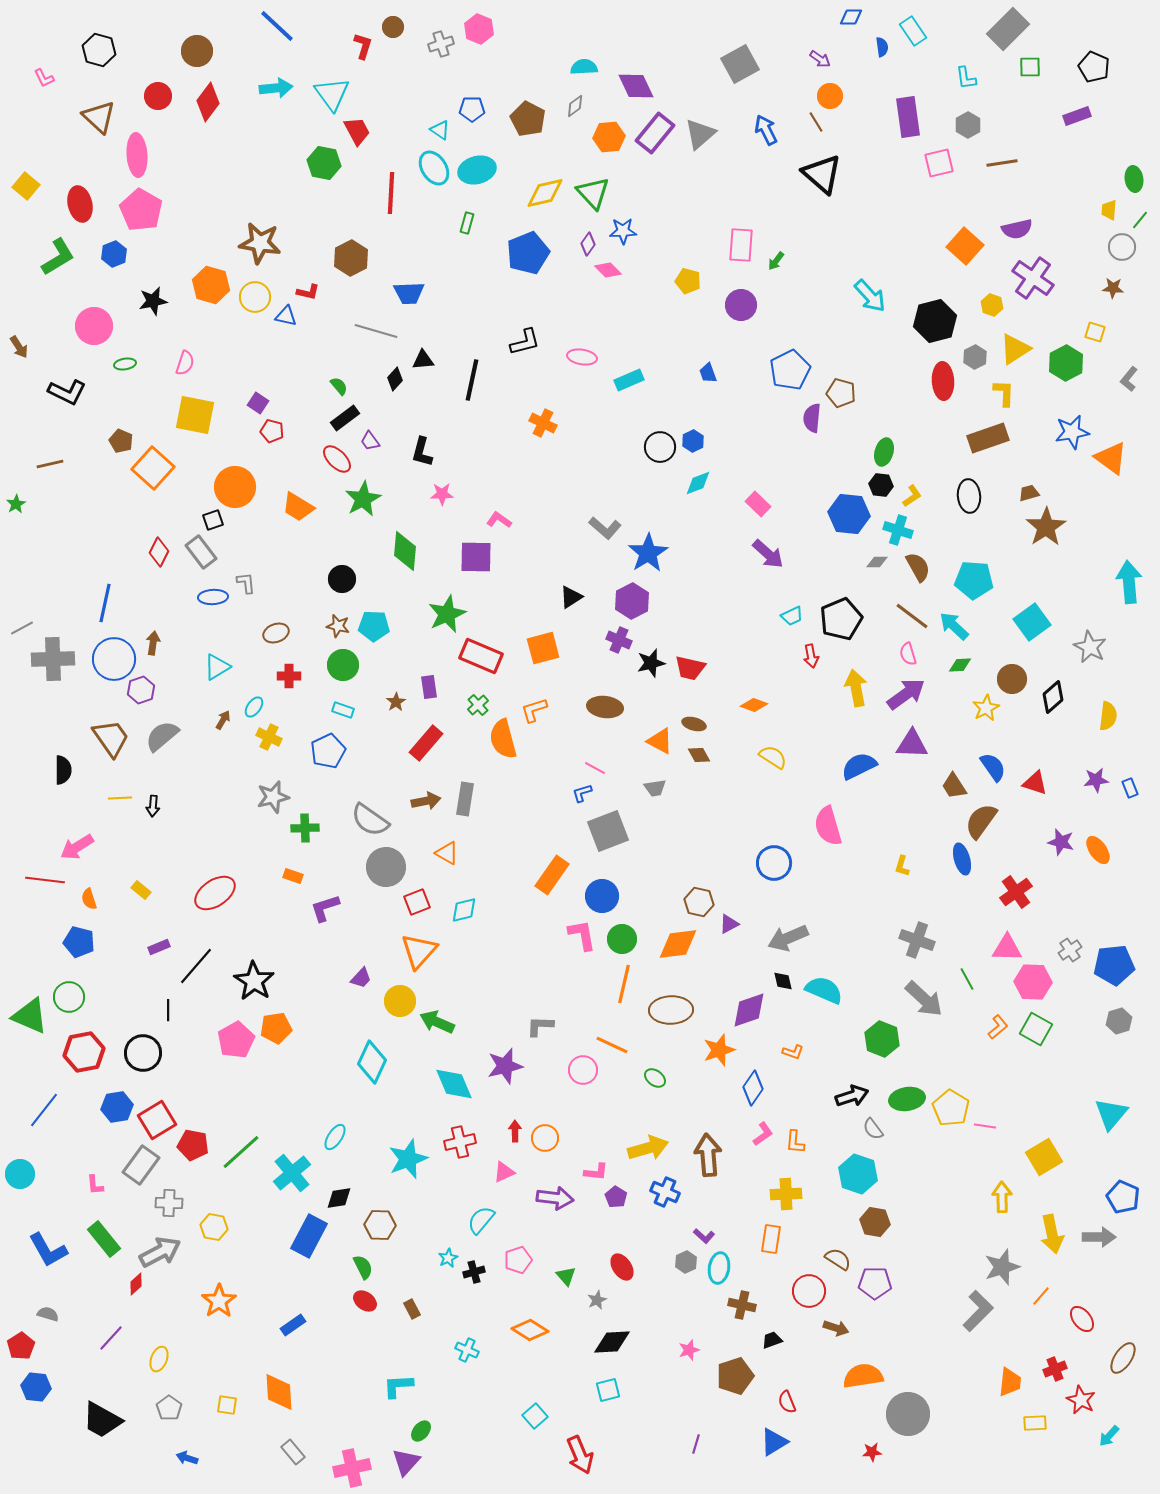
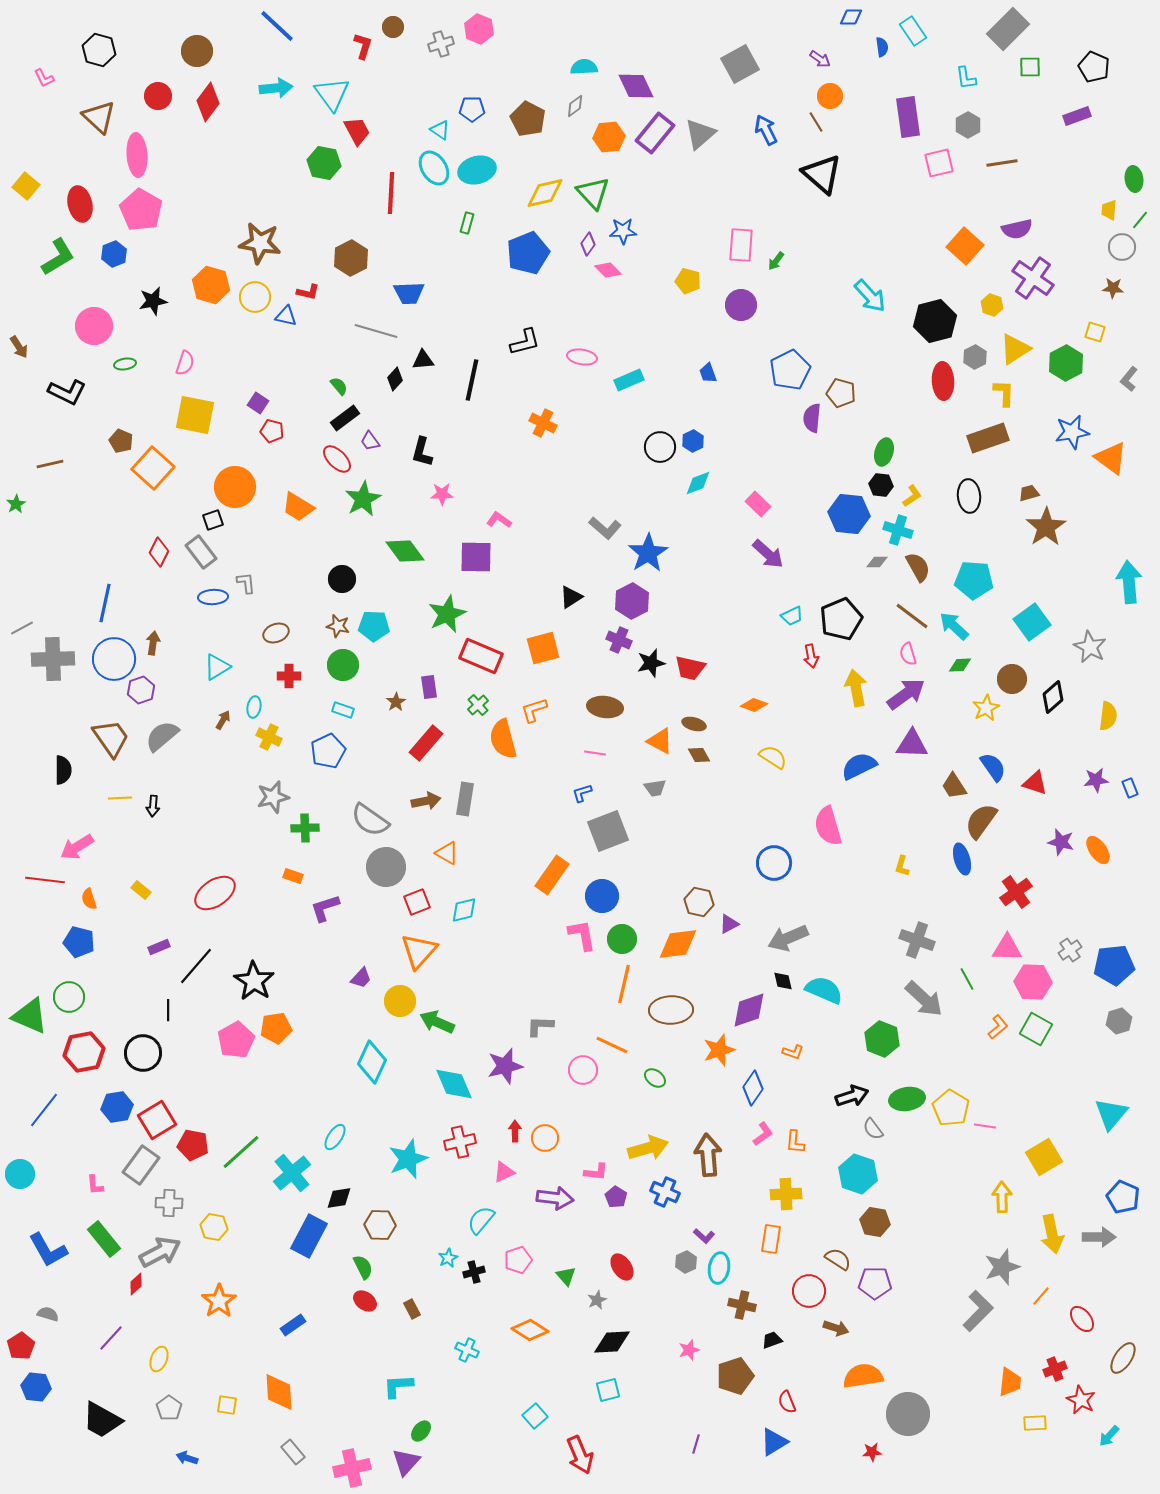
green diamond at (405, 551): rotated 42 degrees counterclockwise
cyan ellipse at (254, 707): rotated 25 degrees counterclockwise
pink line at (595, 768): moved 15 px up; rotated 20 degrees counterclockwise
